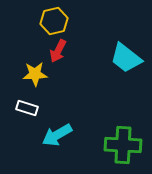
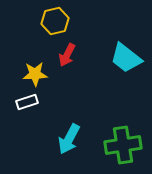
yellow hexagon: moved 1 px right
red arrow: moved 9 px right, 4 px down
white rectangle: moved 6 px up; rotated 35 degrees counterclockwise
cyan arrow: moved 12 px right, 4 px down; rotated 32 degrees counterclockwise
green cross: rotated 12 degrees counterclockwise
